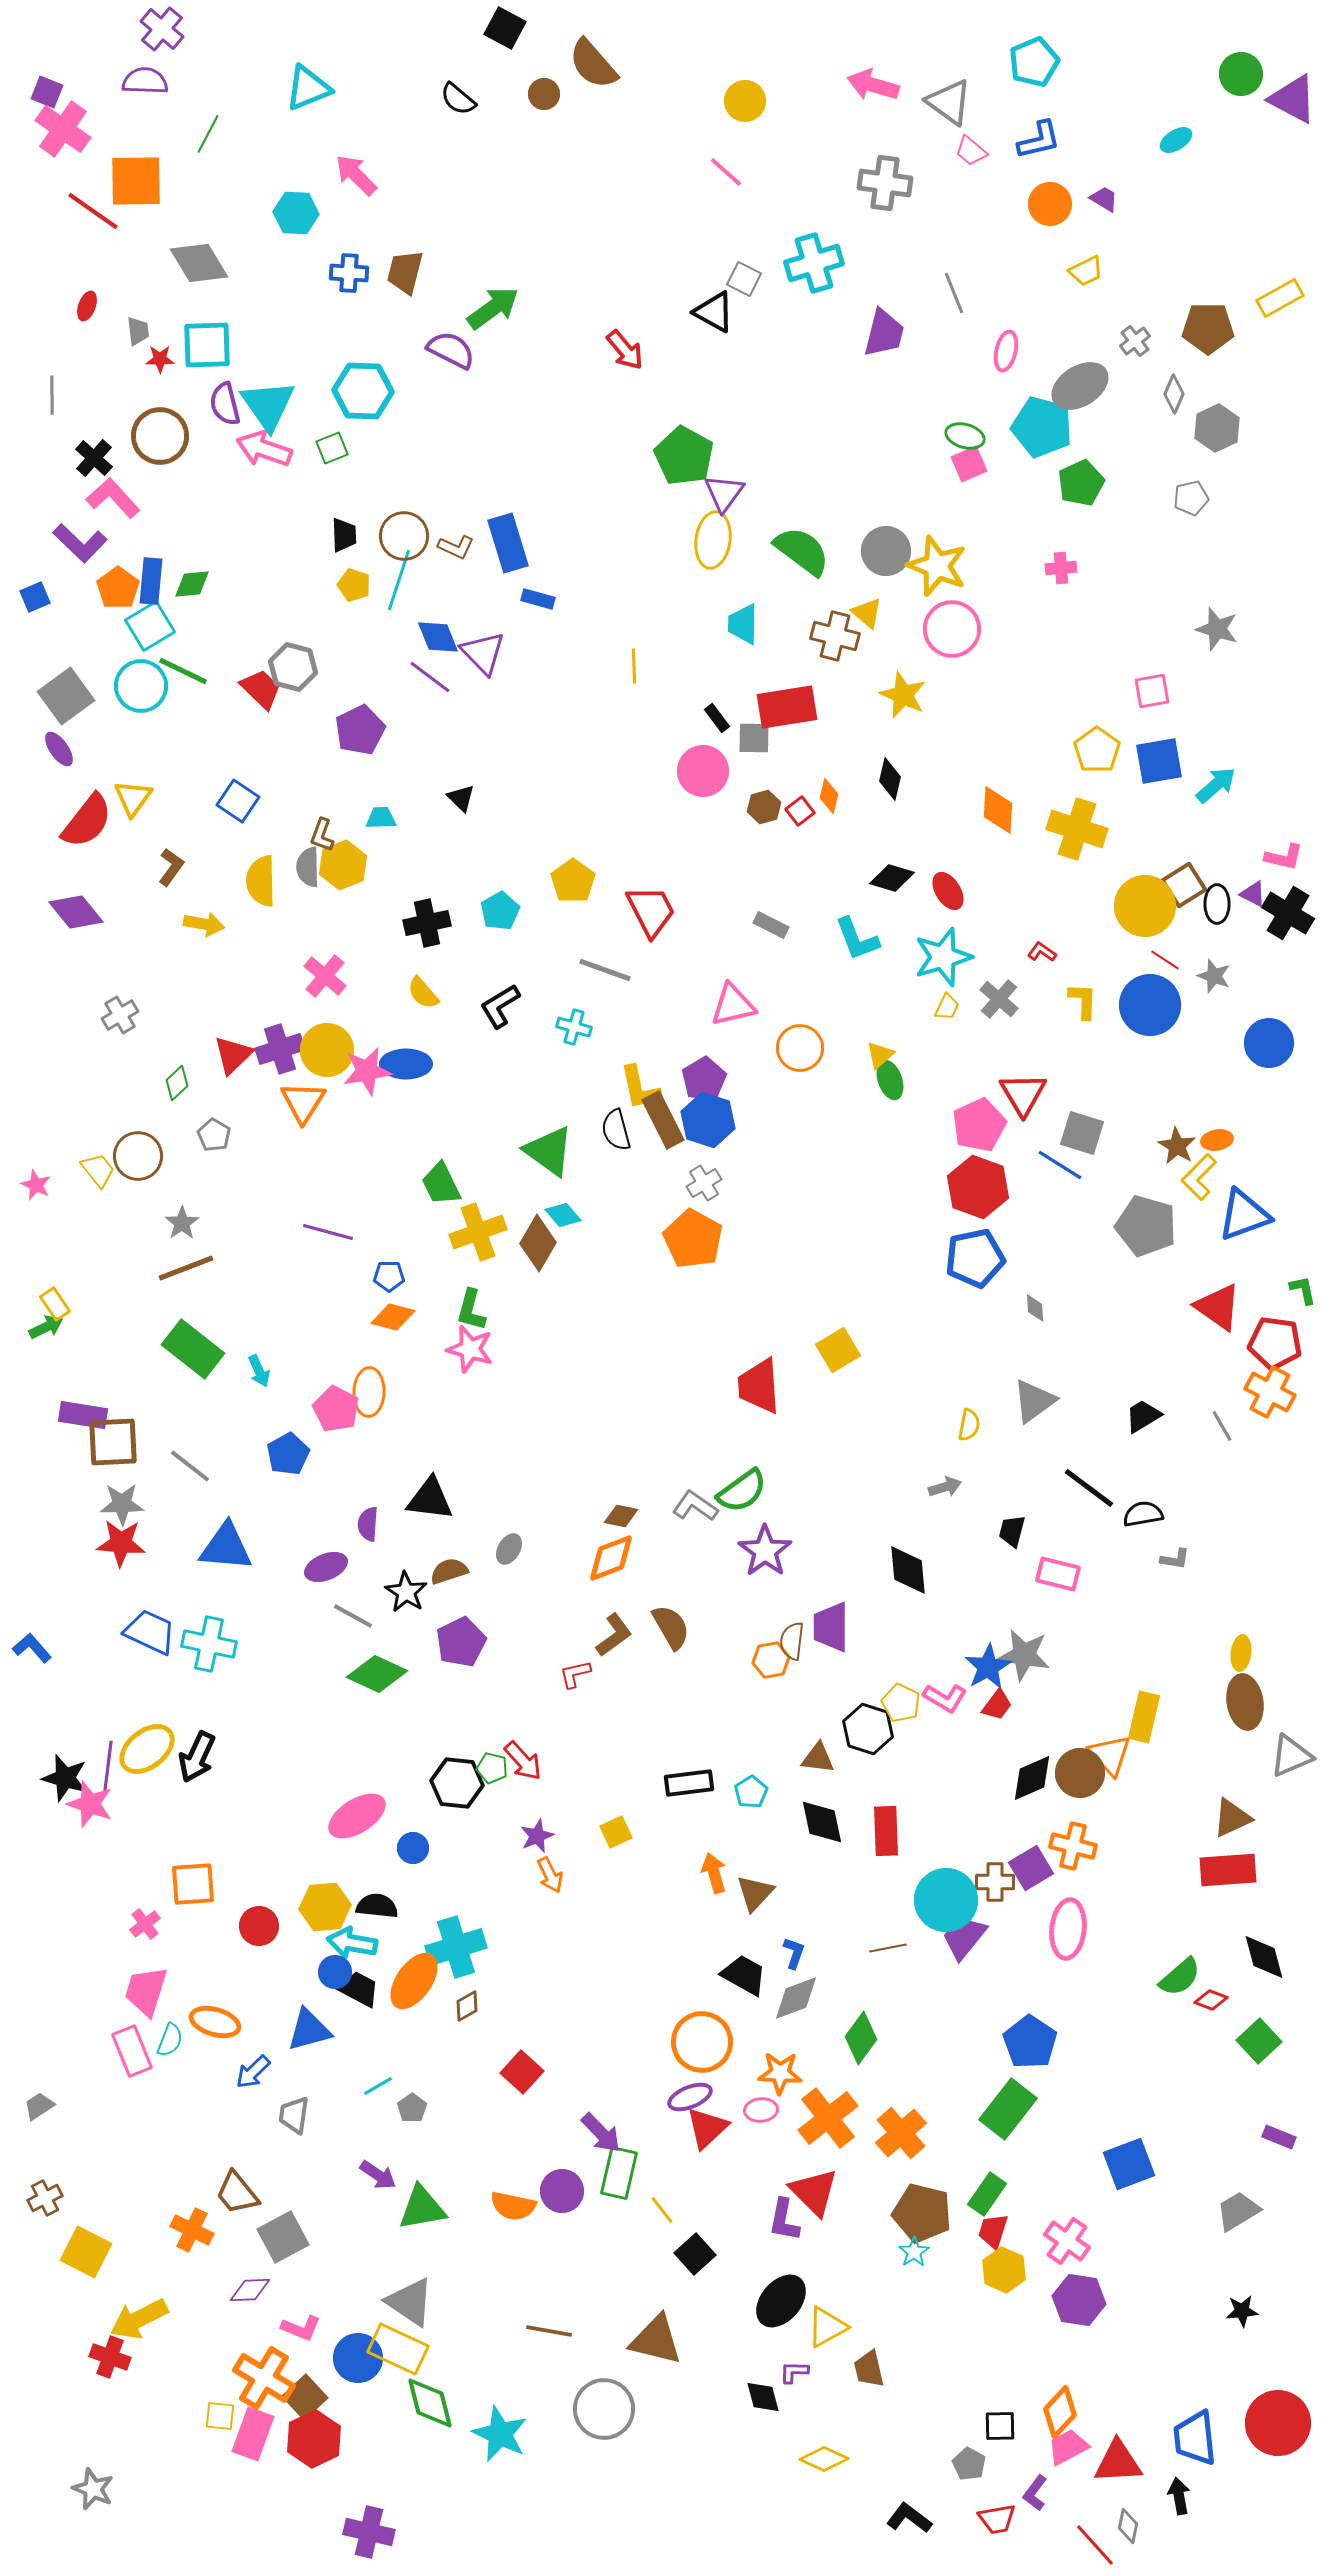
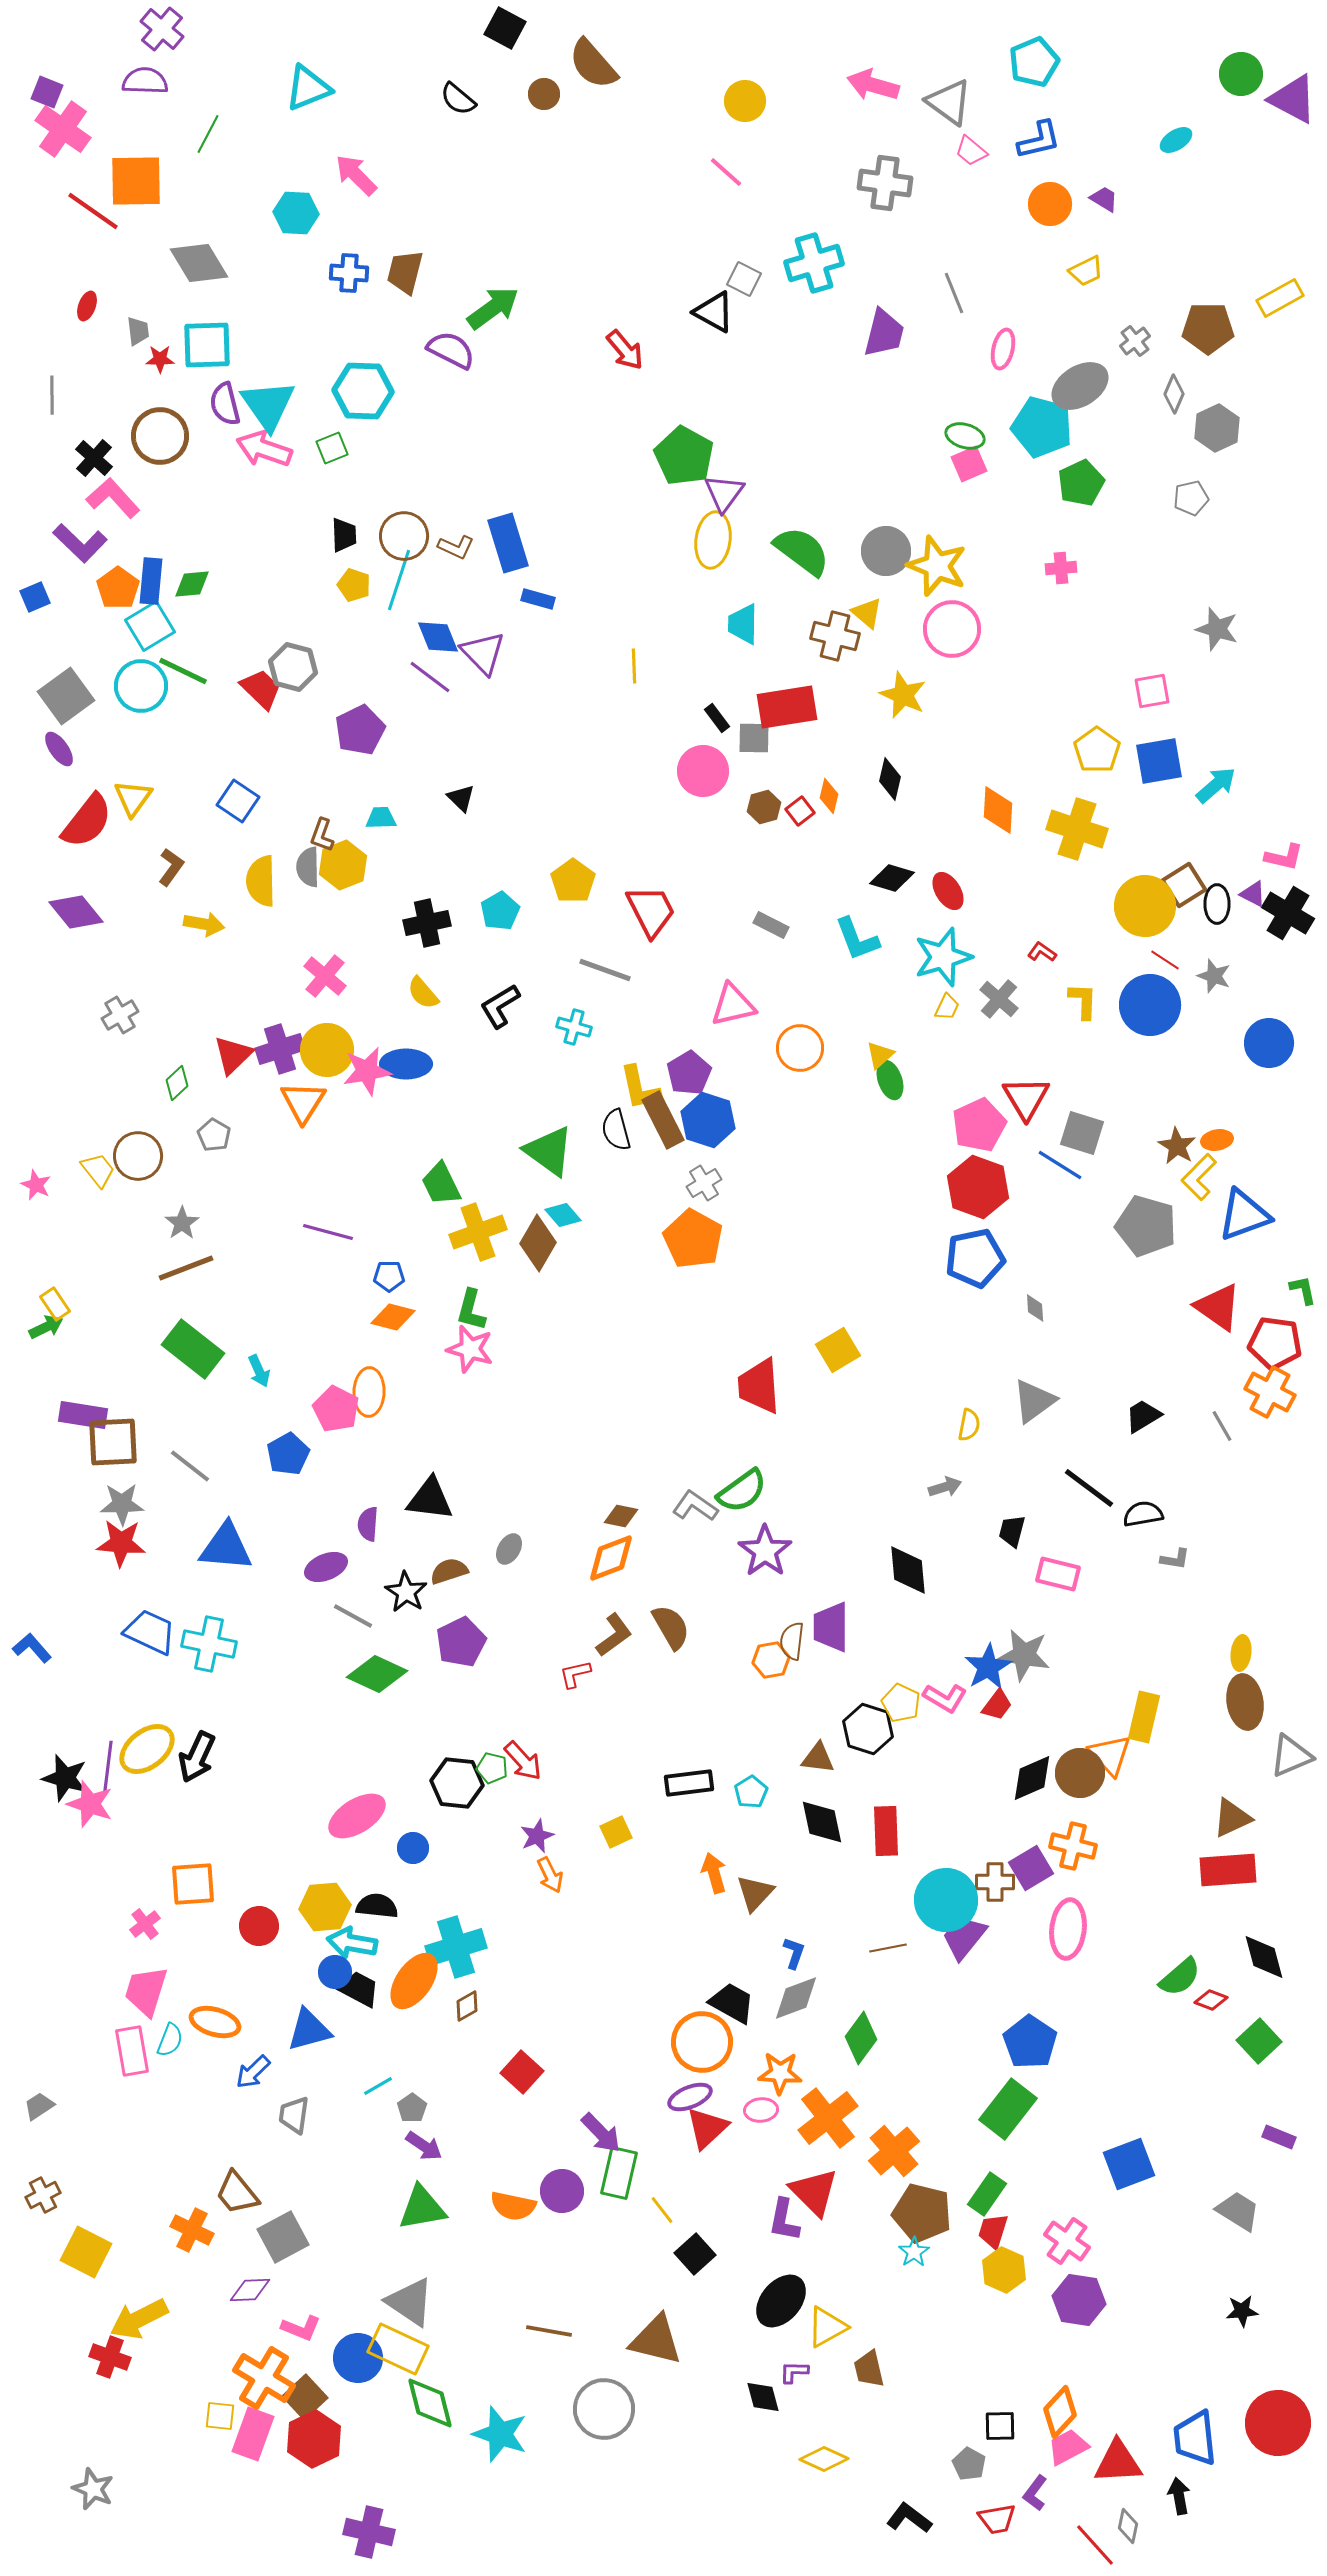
pink ellipse at (1006, 351): moved 3 px left, 2 px up
purple pentagon at (704, 1079): moved 15 px left, 6 px up
red triangle at (1023, 1094): moved 3 px right, 4 px down
black trapezoid at (744, 1975): moved 12 px left, 28 px down
pink rectangle at (132, 2051): rotated 12 degrees clockwise
orange cross at (901, 2133): moved 7 px left, 18 px down
purple arrow at (378, 2175): moved 46 px right, 29 px up
brown cross at (45, 2198): moved 2 px left, 3 px up
gray trapezoid at (1238, 2211): rotated 63 degrees clockwise
cyan star at (500, 2434): rotated 6 degrees counterclockwise
